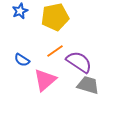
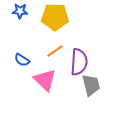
blue star: rotated 28 degrees clockwise
yellow pentagon: rotated 12 degrees clockwise
purple semicircle: rotated 60 degrees clockwise
pink triangle: rotated 35 degrees counterclockwise
gray trapezoid: moved 3 px right; rotated 60 degrees clockwise
